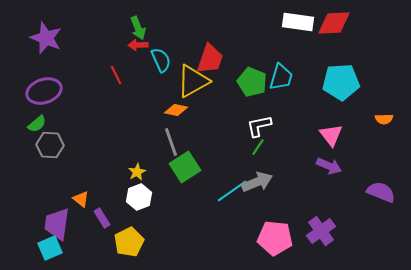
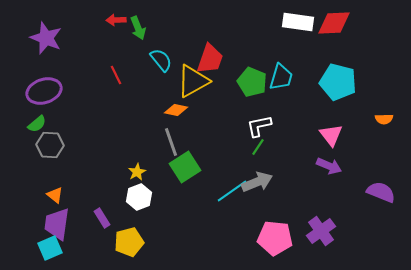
red arrow: moved 22 px left, 25 px up
cyan semicircle: rotated 15 degrees counterclockwise
cyan pentagon: moved 3 px left; rotated 18 degrees clockwise
orange triangle: moved 26 px left, 4 px up
yellow pentagon: rotated 12 degrees clockwise
